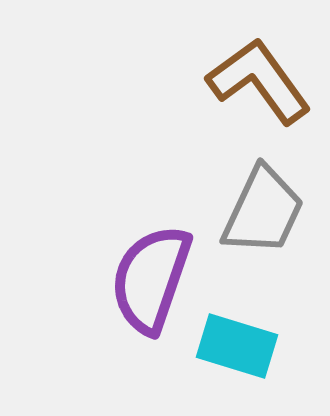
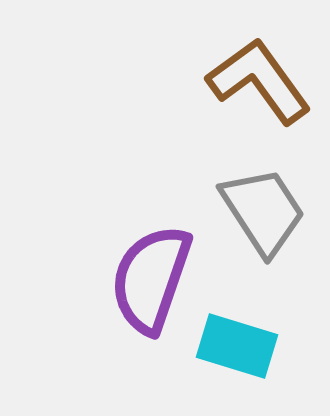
gray trapezoid: rotated 58 degrees counterclockwise
